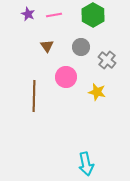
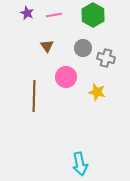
purple star: moved 1 px left, 1 px up
gray circle: moved 2 px right, 1 px down
gray cross: moved 1 px left, 2 px up; rotated 24 degrees counterclockwise
cyan arrow: moved 6 px left
